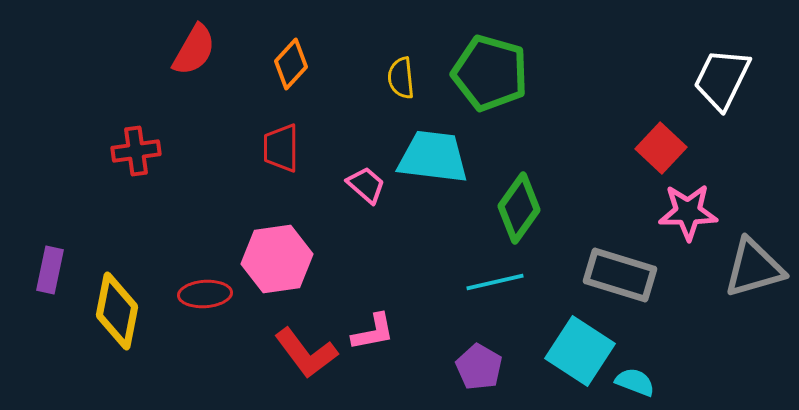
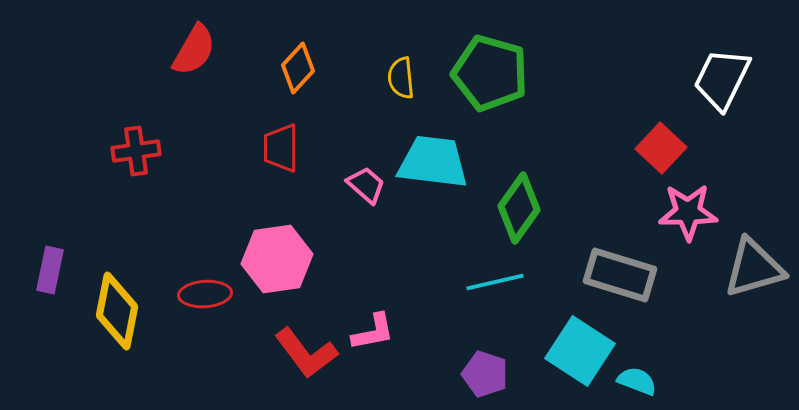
orange diamond: moved 7 px right, 4 px down
cyan trapezoid: moved 5 px down
purple pentagon: moved 6 px right, 7 px down; rotated 12 degrees counterclockwise
cyan semicircle: moved 2 px right, 1 px up
